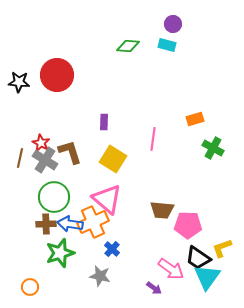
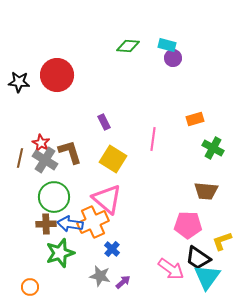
purple circle: moved 34 px down
purple rectangle: rotated 28 degrees counterclockwise
brown trapezoid: moved 44 px right, 19 px up
yellow L-shape: moved 7 px up
purple arrow: moved 31 px left, 6 px up; rotated 77 degrees counterclockwise
